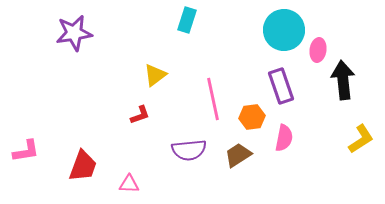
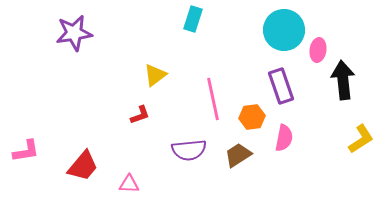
cyan rectangle: moved 6 px right, 1 px up
red trapezoid: rotated 20 degrees clockwise
